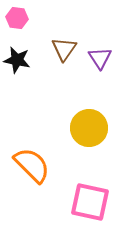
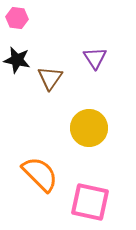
brown triangle: moved 14 px left, 29 px down
purple triangle: moved 5 px left
orange semicircle: moved 8 px right, 9 px down
